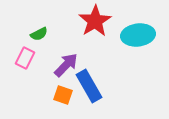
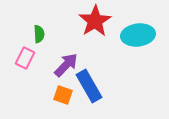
green semicircle: rotated 66 degrees counterclockwise
